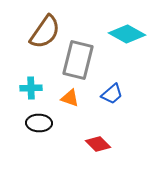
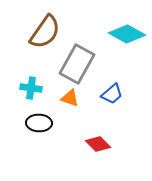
gray rectangle: moved 1 px left, 4 px down; rotated 15 degrees clockwise
cyan cross: rotated 10 degrees clockwise
